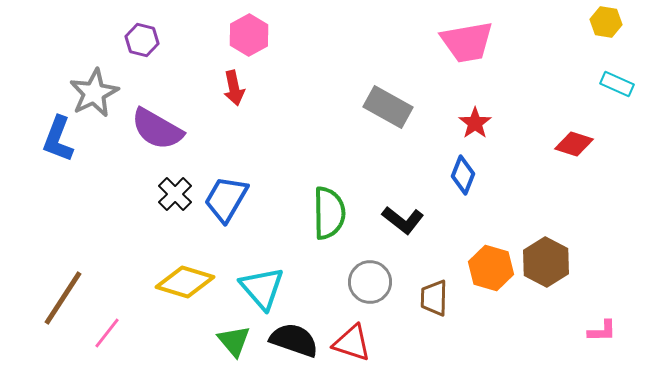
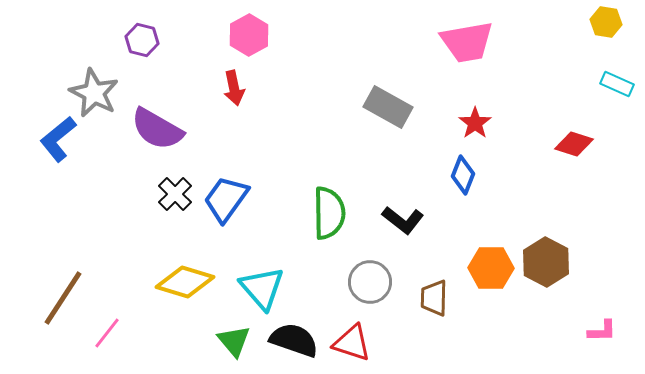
gray star: rotated 18 degrees counterclockwise
blue L-shape: rotated 30 degrees clockwise
blue trapezoid: rotated 6 degrees clockwise
orange hexagon: rotated 15 degrees counterclockwise
